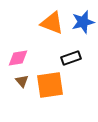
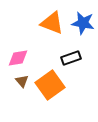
blue star: moved 1 px down; rotated 25 degrees clockwise
orange square: rotated 28 degrees counterclockwise
